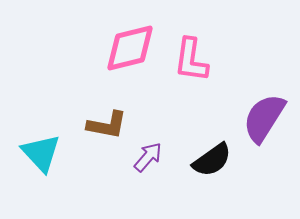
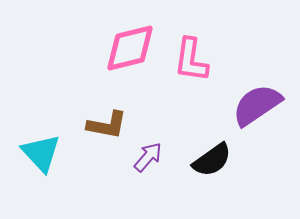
purple semicircle: moved 7 px left, 13 px up; rotated 24 degrees clockwise
